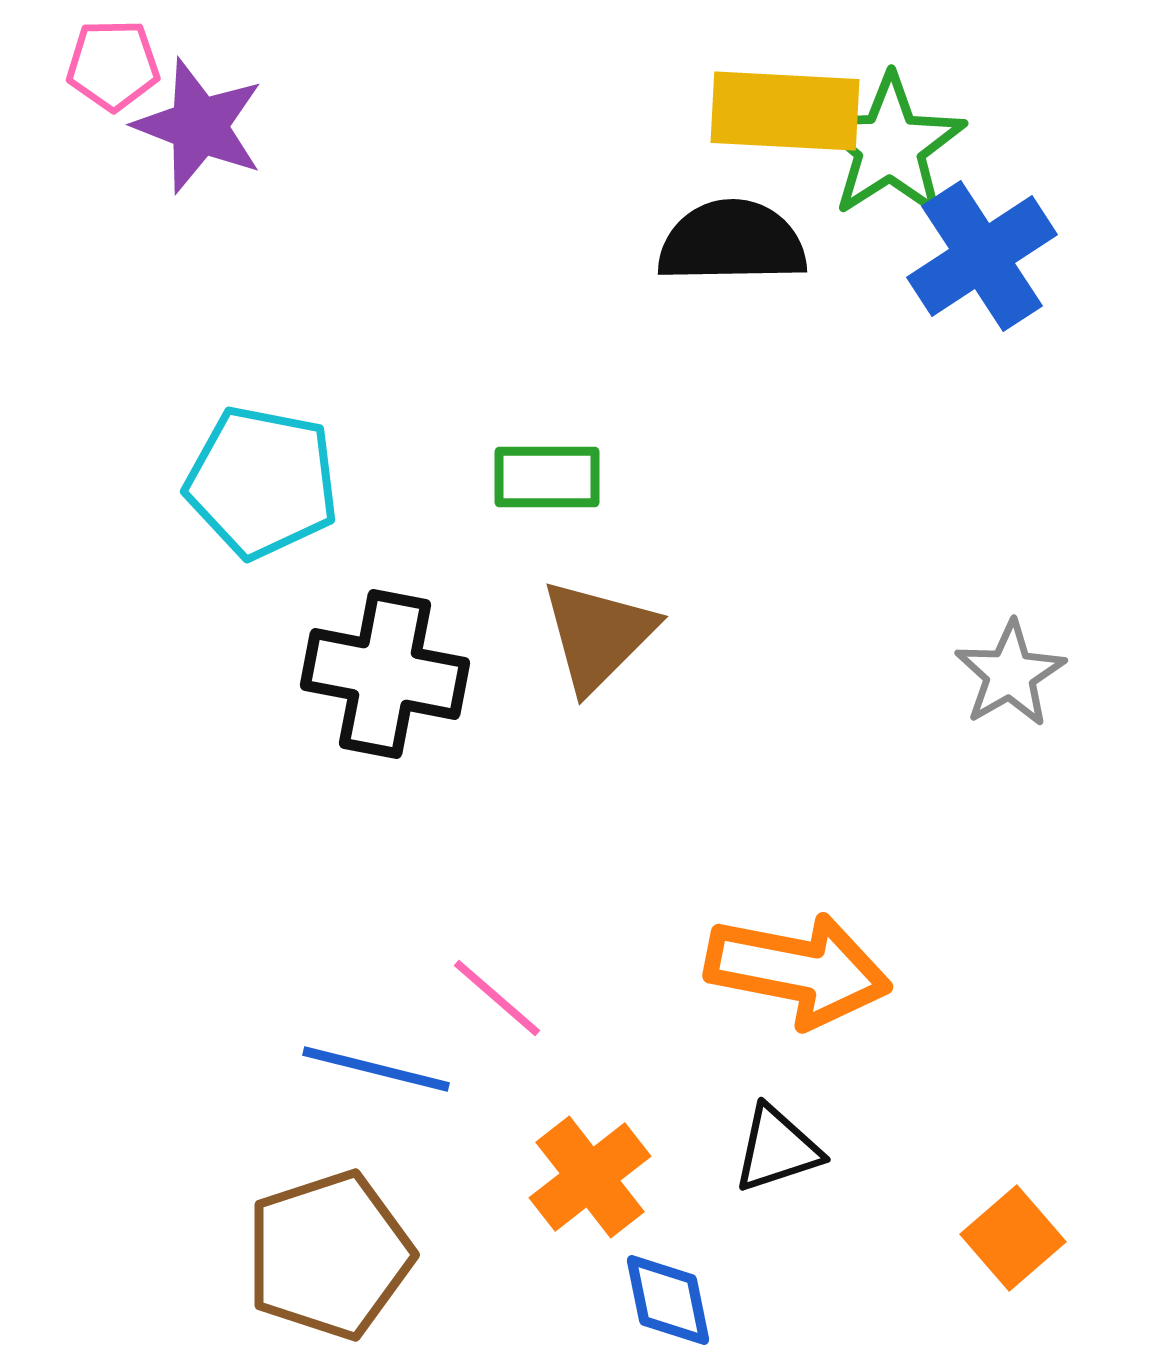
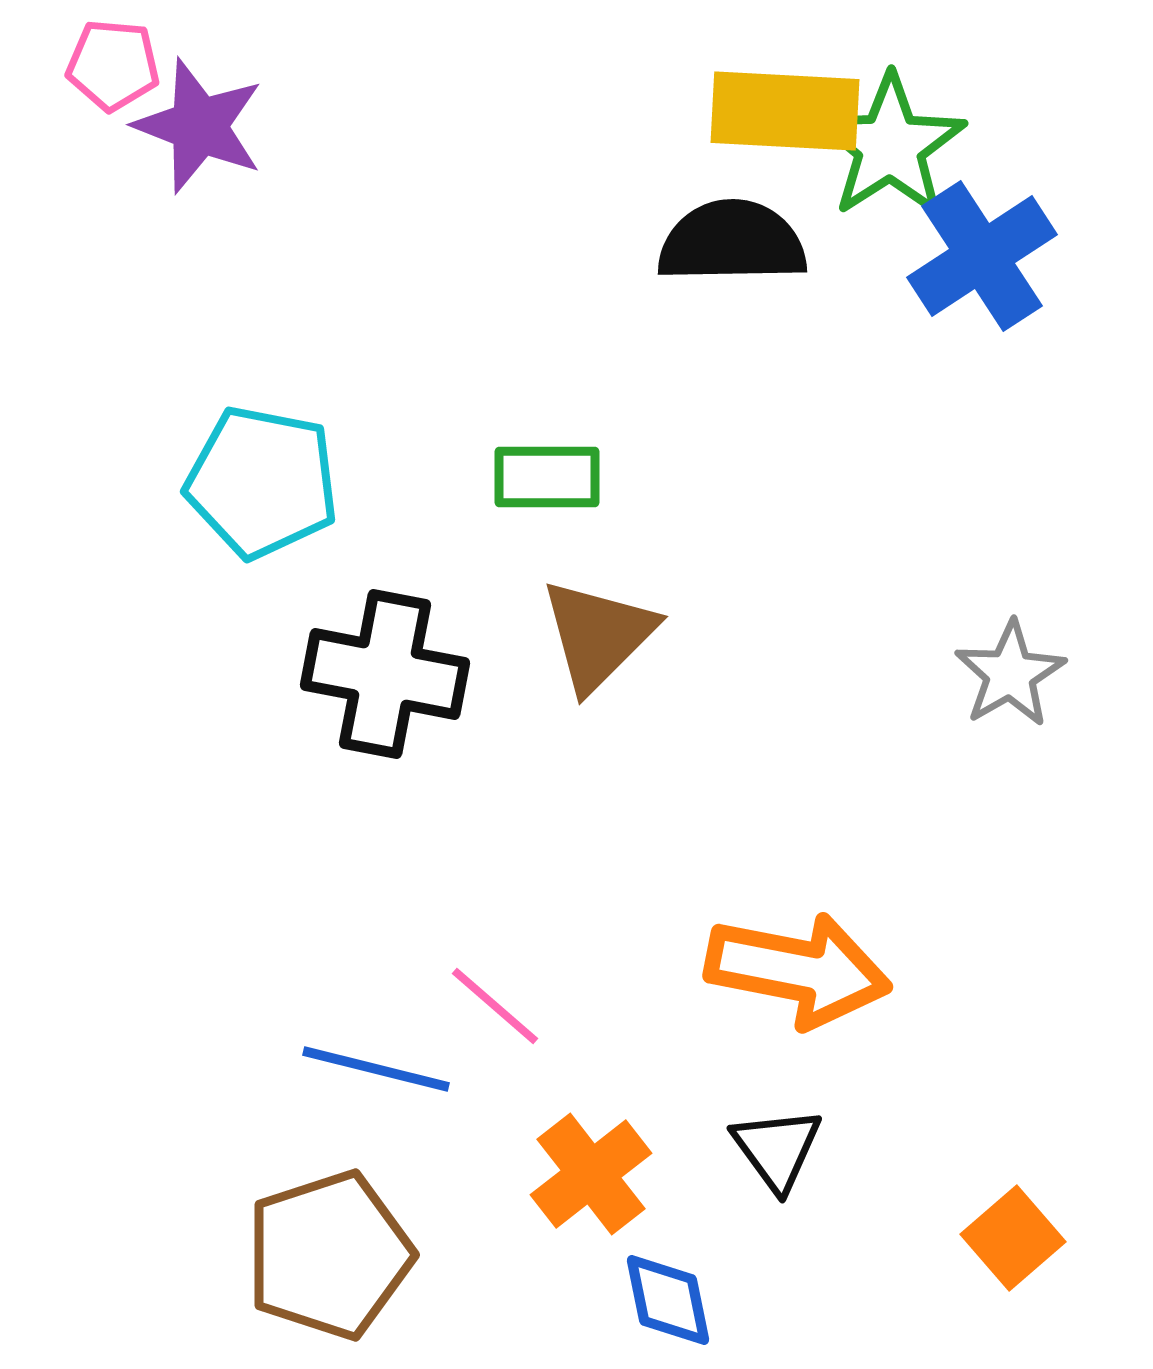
pink pentagon: rotated 6 degrees clockwise
pink line: moved 2 px left, 8 px down
black triangle: rotated 48 degrees counterclockwise
orange cross: moved 1 px right, 3 px up
